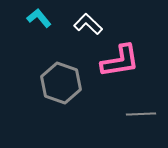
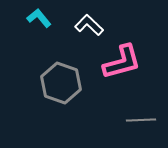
white L-shape: moved 1 px right, 1 px down
pink L-shape: moved 2 px right, 1 px down; rotated 6 degrees counterclockwise
gray line: moved 6 px down
